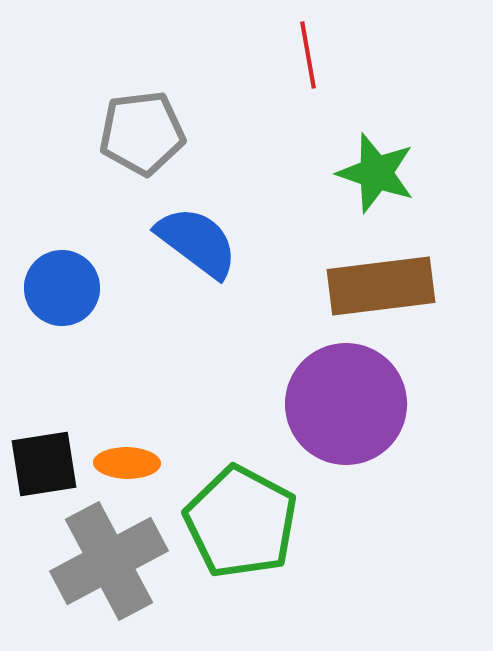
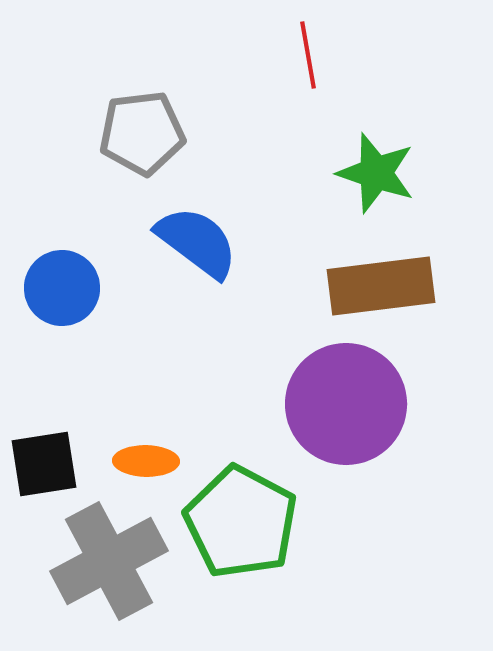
orange ellipse: moved 19 px right, 2 px up
